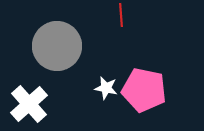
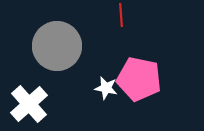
pink pentagon: moved 5 px left, 11 px up
